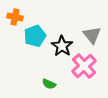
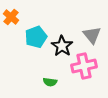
orange cross: moved 4 px left; rotated 28 degrees clockwise
cyan pentagon: moved 1 px right, 1 px down
pink cross: rotated 30 degrees clockwise
green semicircle: moved 1 px right, 2 px up; rotated 16 degrees counterclockwise
